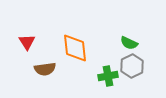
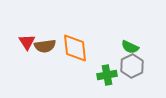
green semicircle: moved 1 px right, 4 px down
brown semicircle: moved 23 px up
green cross: moved 1 px left, 1 px up
